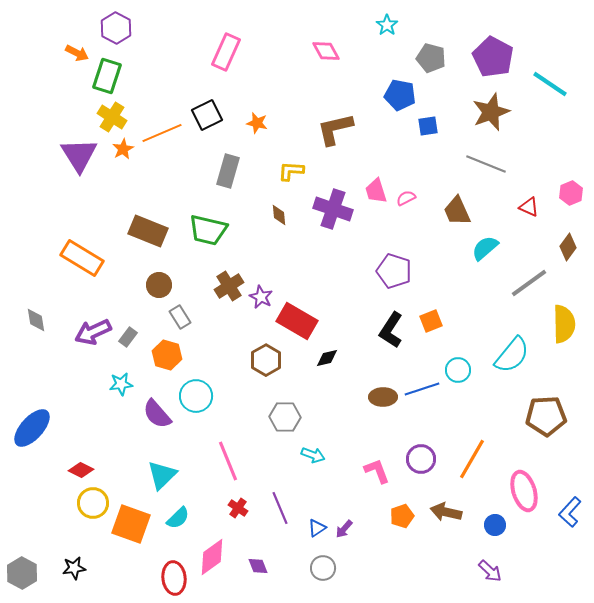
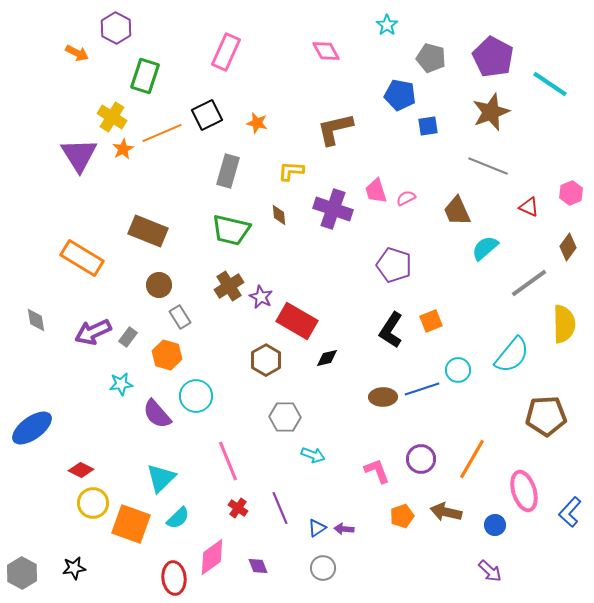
green rectangle at (107, 76): moved 38 px right
gray line at (486, 164): moved 2 px right, 2 px down
green trapezoid at (208, 230): moved 23 px right
purple pentagon at (394, 271): moved 6 px up
blue ellipse at (32, 428): rotated 12 degrees clockwise
cyan triangle at (162, 475): moved 1 px left, 3 px down
purple arrow at (344, 529): rotated 54 degrees clockwise
